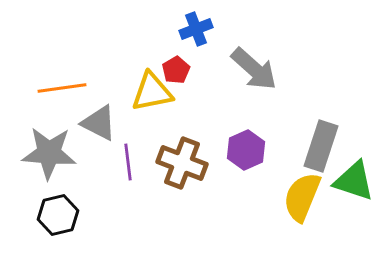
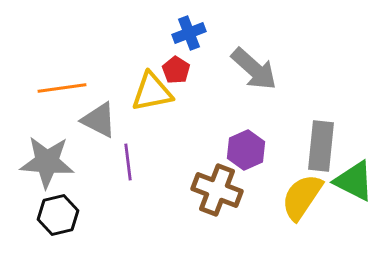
blue cross: moved 7 px left, 4 px down
red pentagon: rotated 8 degrees counterclockwise
gray triangle: moved 3 px up
gray rectangle: rotated 12 degrees counterclockwise
gray star: moved 2 px left, 9 px down
brown cross: moved 35 px right, 27 px down
green triangle: rotated 9 degrees clockwise
yellow semicircle: rotated 12 degrees clockwise
